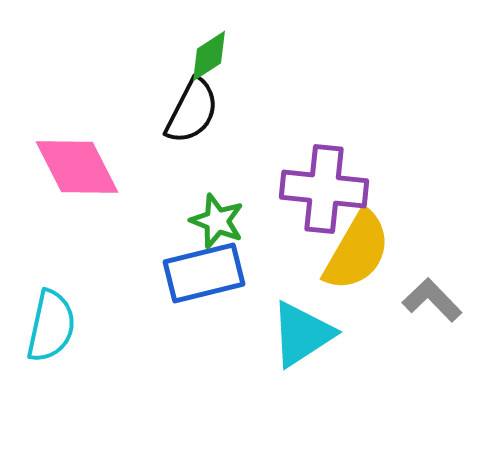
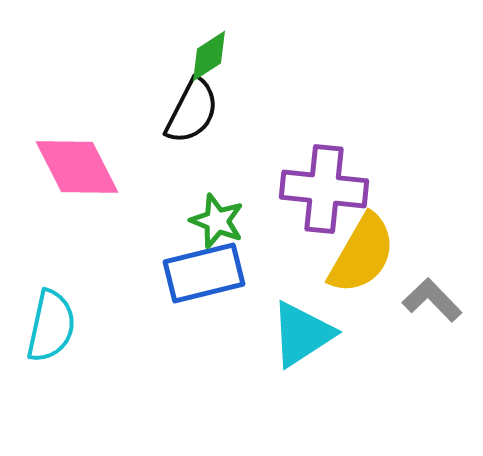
yellow semicircle: moved 5 px right, 3 px down
